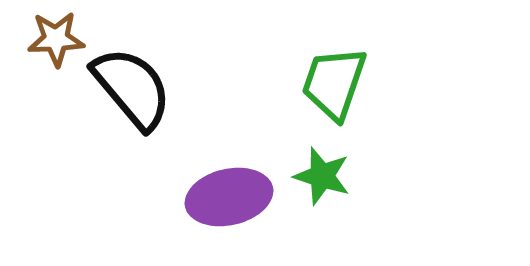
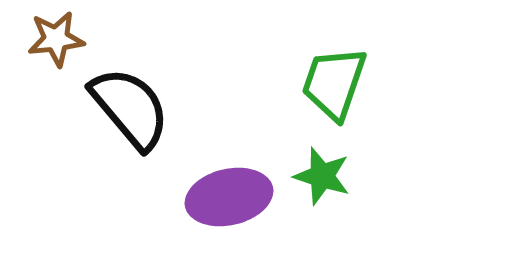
brown star: rotated 4 degrees counterclockwise
black semicircle: moved 2 px left, 20 px down
